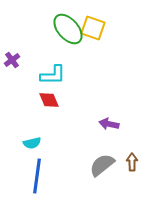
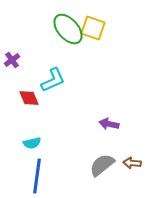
cyan L-shape: moved 5 px down; rotated 24 degrees counterclockwise
red diamond: moved 20 px left, 2 px up
brown arrow: moved 1 px down; rotated 84 degrees counterclockwise
